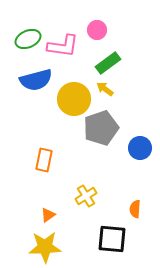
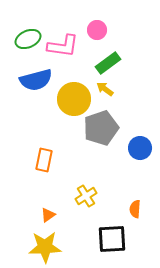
black square: rotated 8 degrees counterclockwise
